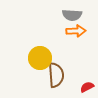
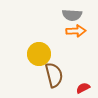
yellow circle: moved 1 px left, 4 px up
brown semicircle: moved 2 px left; rotated 10 degrees counterclockwise
red semicircle: moved 4 px left, 1 px down
